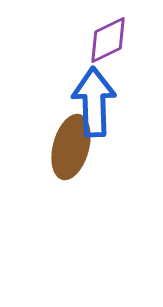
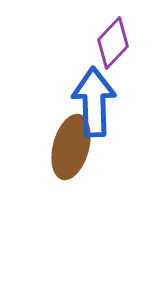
purple diamond: moved 5 px right, 3 px down; rotated 21 degrees counterclockwise
